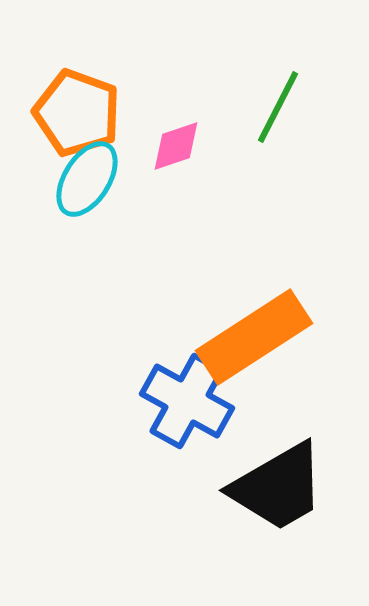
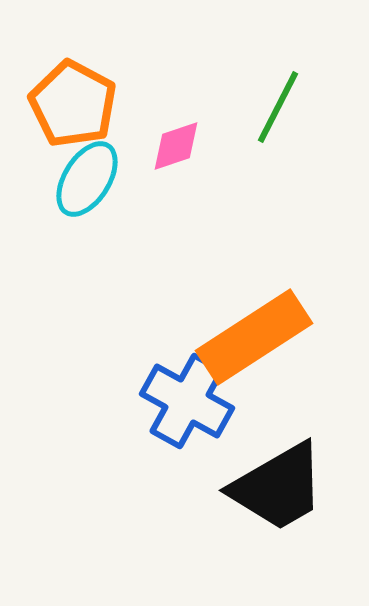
orange pentagon: moved 4 px left, 9 px up; rotated 8 degrees clockwise
